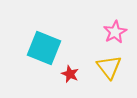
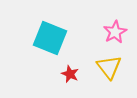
cyan square: moved 6 px right, 10 px up
